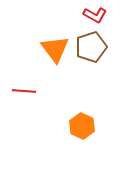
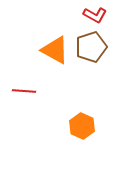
orange triangle: moved 1 px down; rotated 24 degrees counterclockwise
